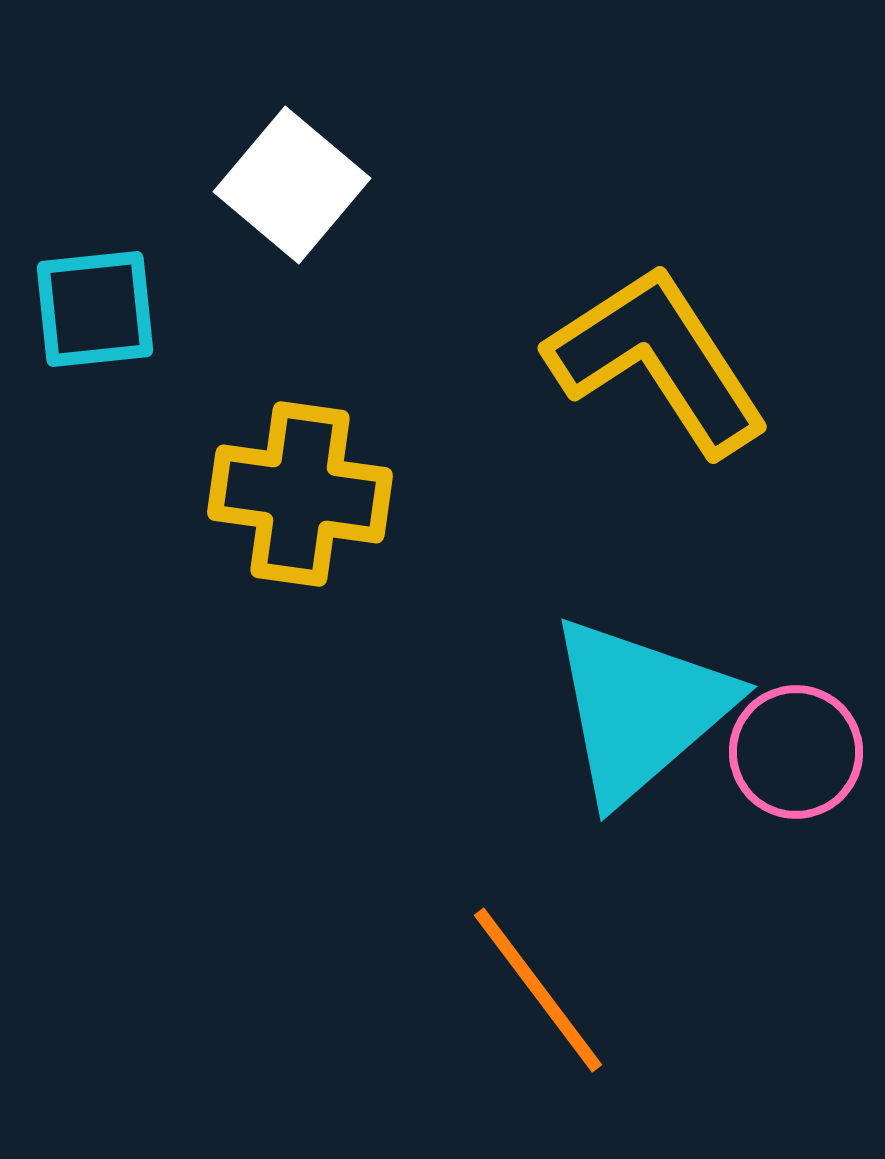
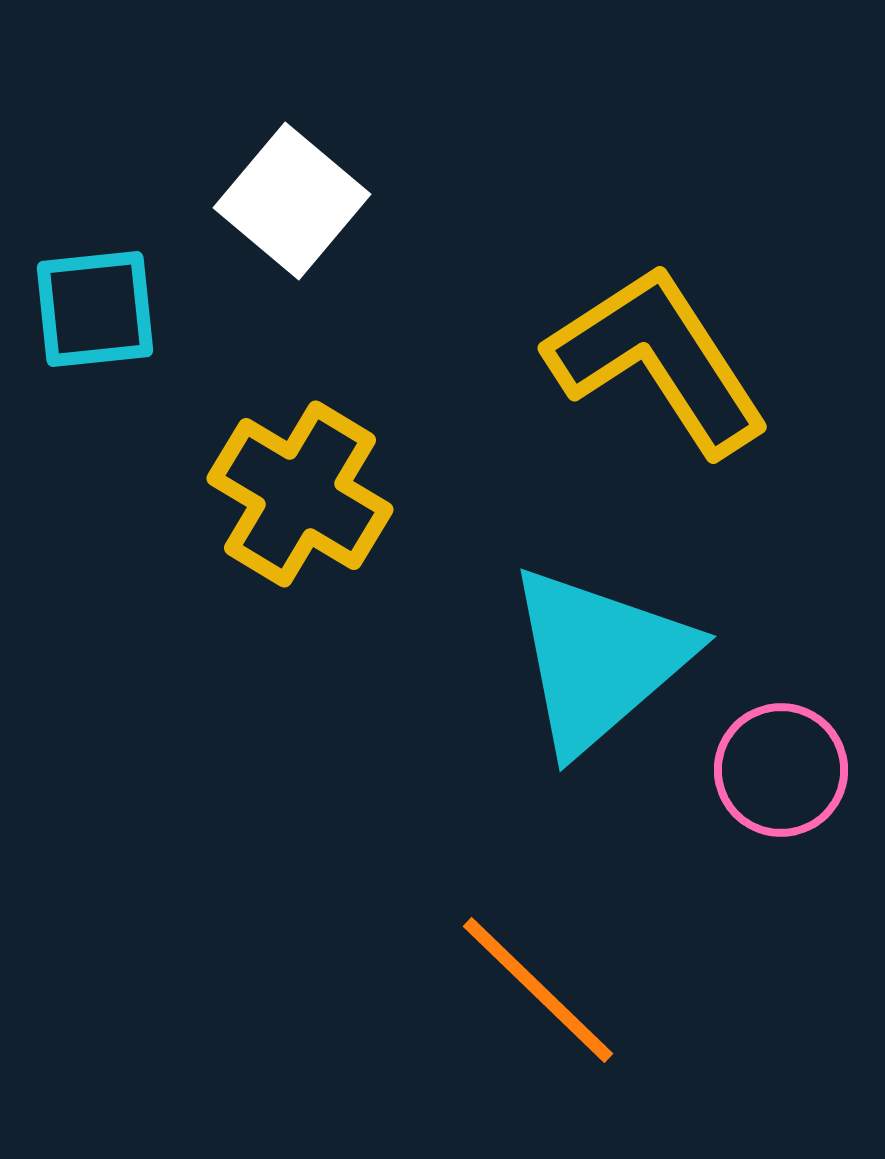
white square: moved 16 px down
yellow cross: rotated 23 degrees clockwise
cyan triangle: moved 41 px left, 50 px up
pink circle: moved 15 px left, 18 px down
orange line: rotated 9 degrees counterclockwise
